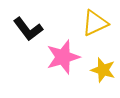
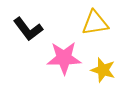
yellow triangle: rotated 16 degrees clockwise
pink star: moved 1 px right, 1 px down; rotated 16 degrees clockwise
